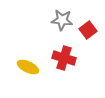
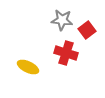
red square: moved 1 px left
red cross: moved 2 px right, 5 px up
